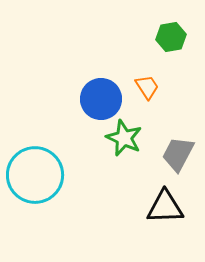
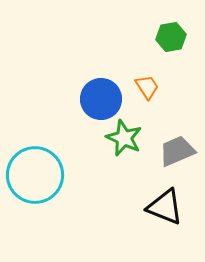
gray trapezoid: moved 1 px left, 3 px up; rotated 39 degrees clockwise
black triangle: rotated 24 degrees clockwise
